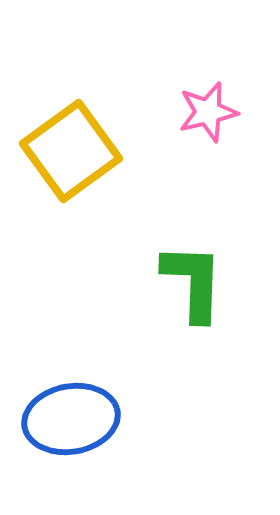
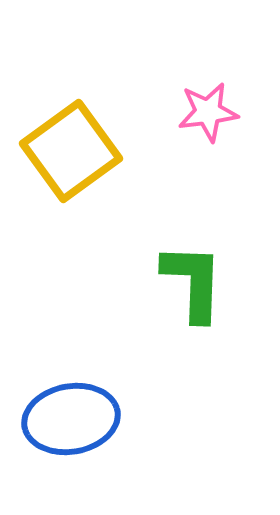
pink star: rotated 6 degrees clockwise
